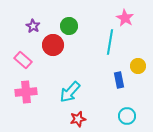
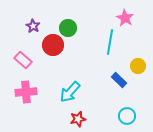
green circle: moved 1 px left, 2 px down
blue rectangle: rotated 35 degrees counterclockwise
